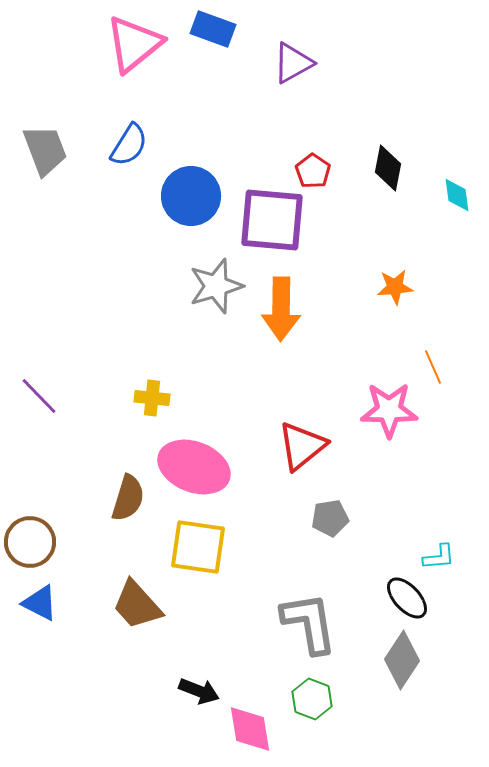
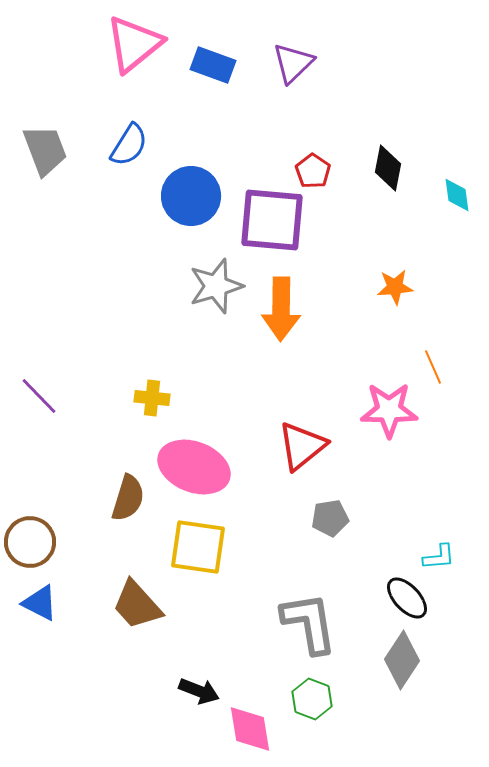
blue rectangle: moved 36 px down
purple triangle: rotated 15 degrees counterclockwise
